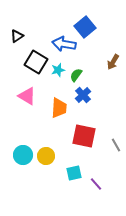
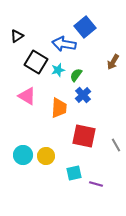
purple line: rotated 32 degrees counterclockwise
